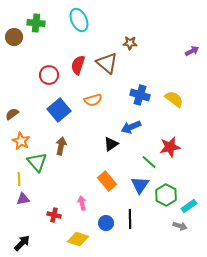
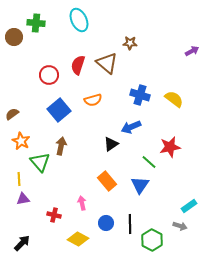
green triangle: moved 3 px right
green hexagon: moved 14 px left, 45 px down
black line: moved 5 px down
yellow diamond: rotated 10 degrees clockwise
